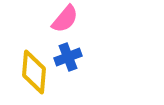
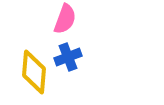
pink semicircle: rotated 20 degrees counterclockwise
